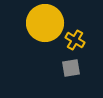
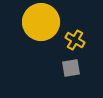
yellow circle: moved 4 px left, 1 px up
